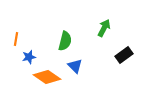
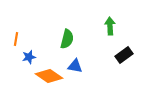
green arrow: moved 6 px right, 2 px up; rotated 30 degrees counterclockwise
green semicircle: moved 2 px right, 2 px up
blue triangle: rotated 35 degrees counterclockwise
orange diamond: moved 2 px right, 1 px up
